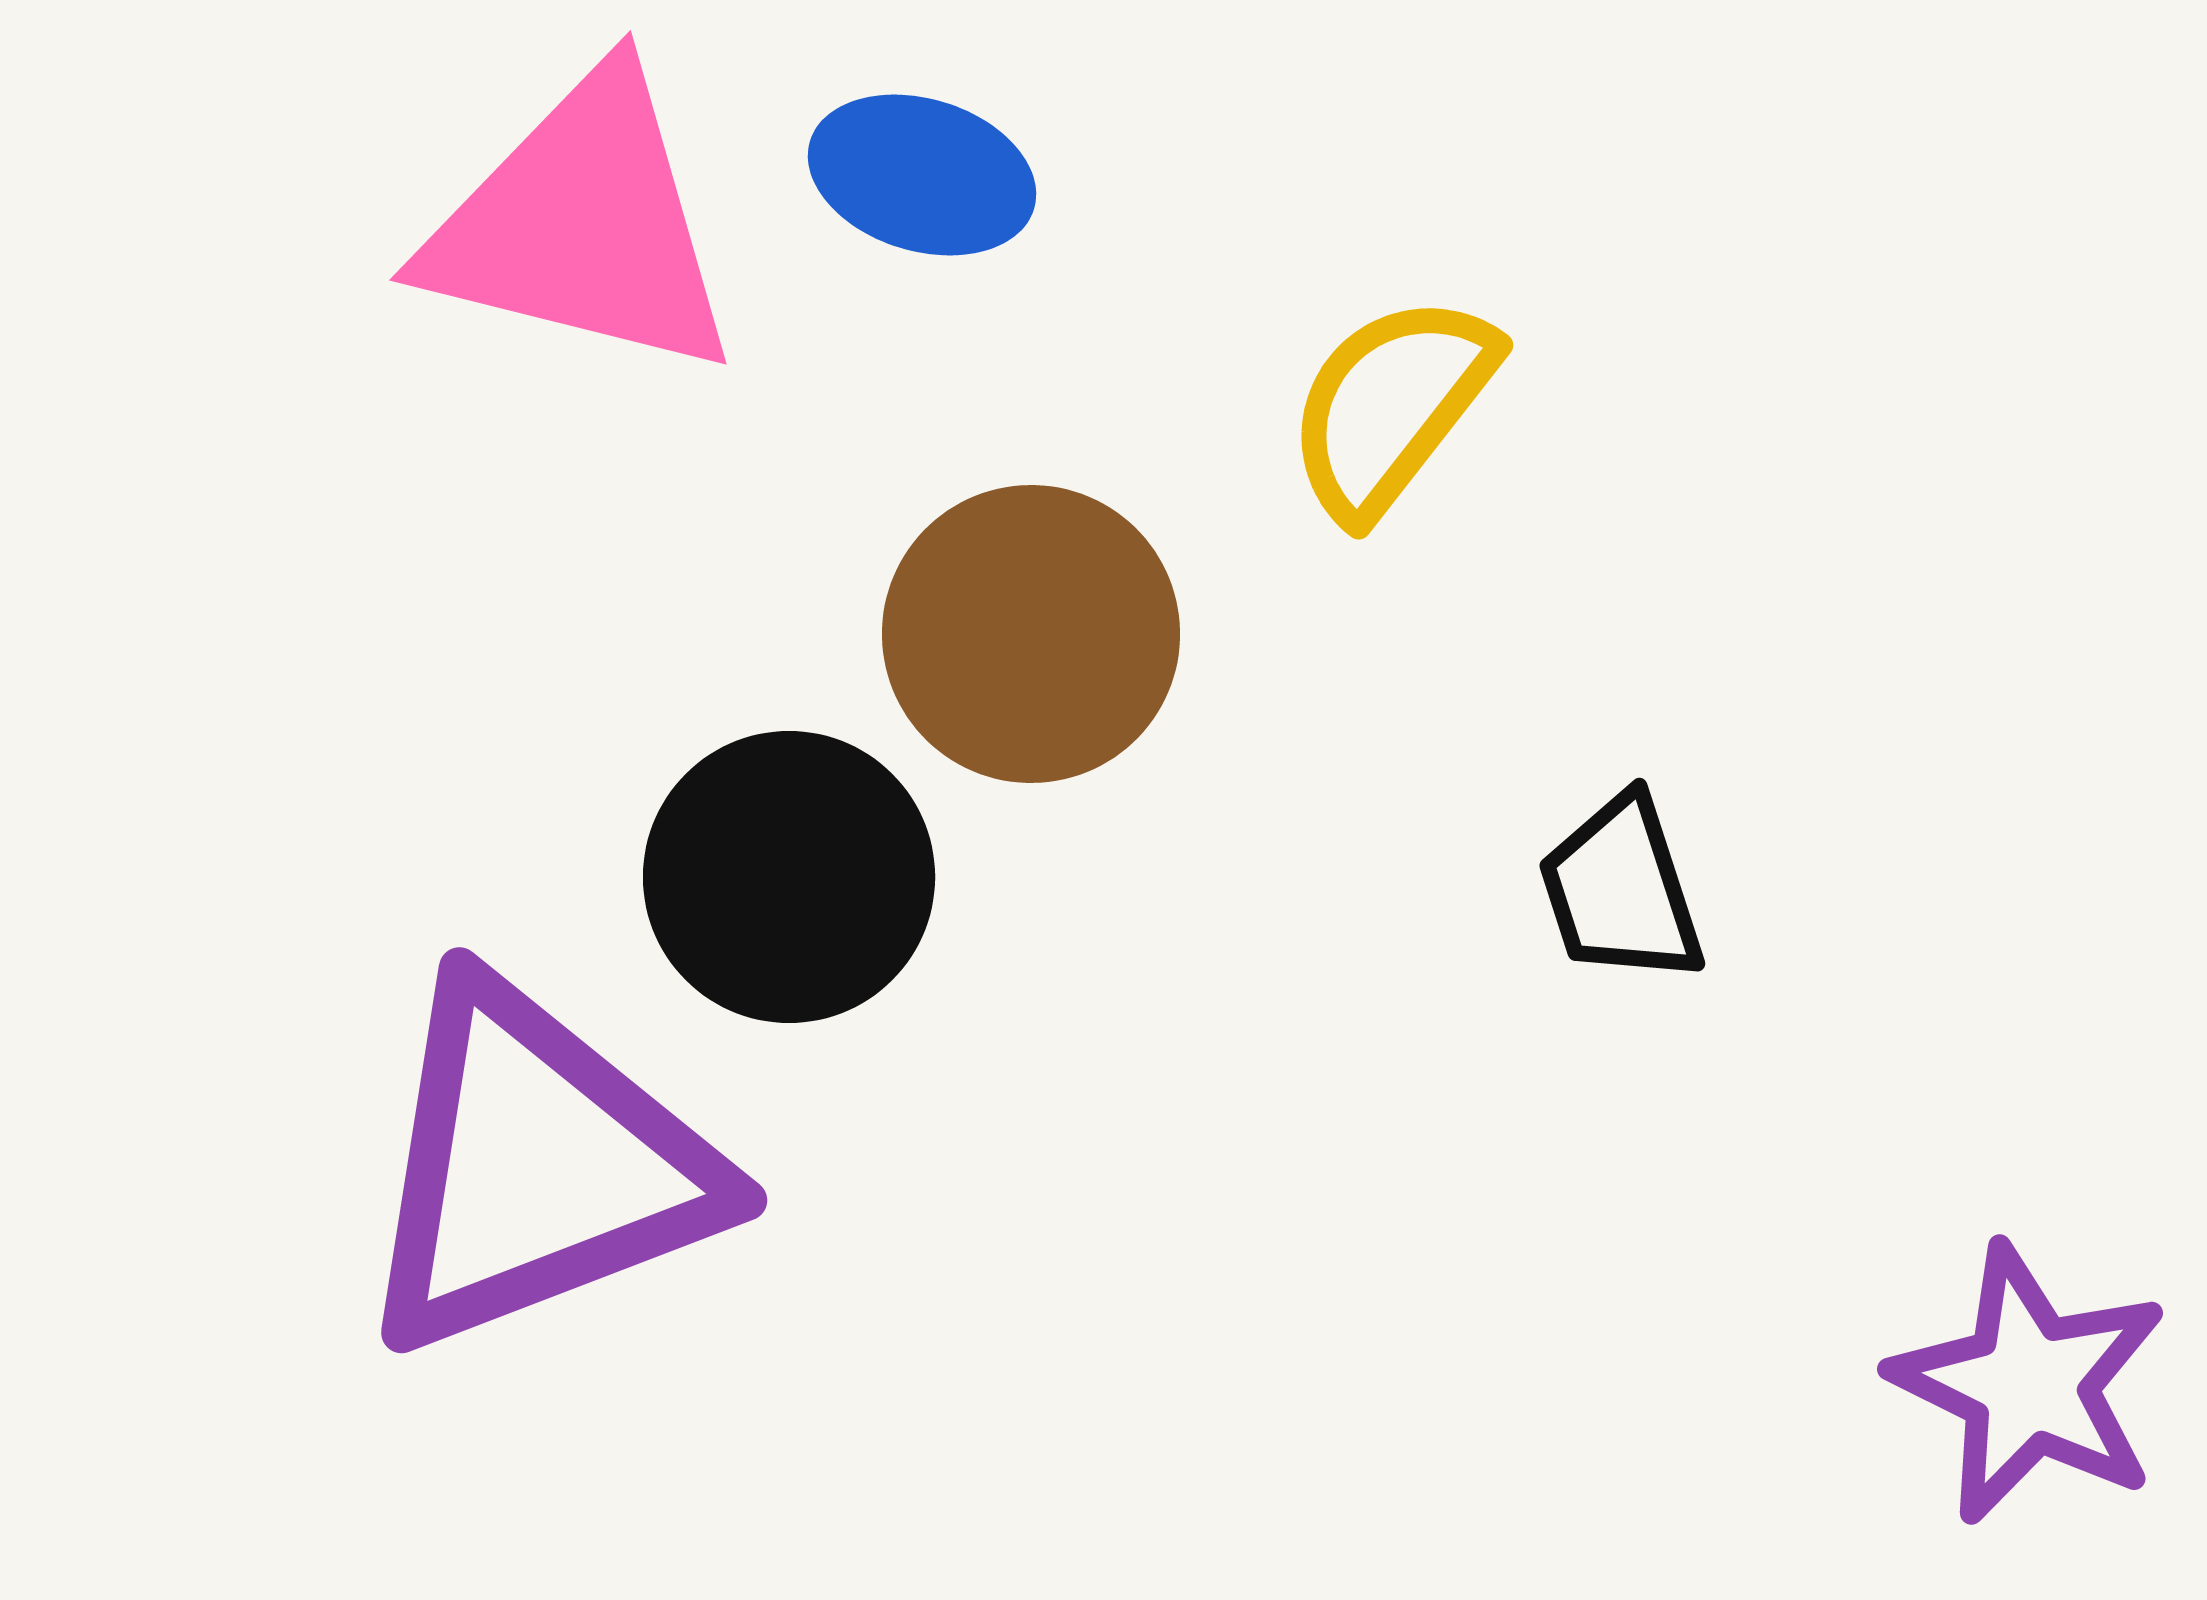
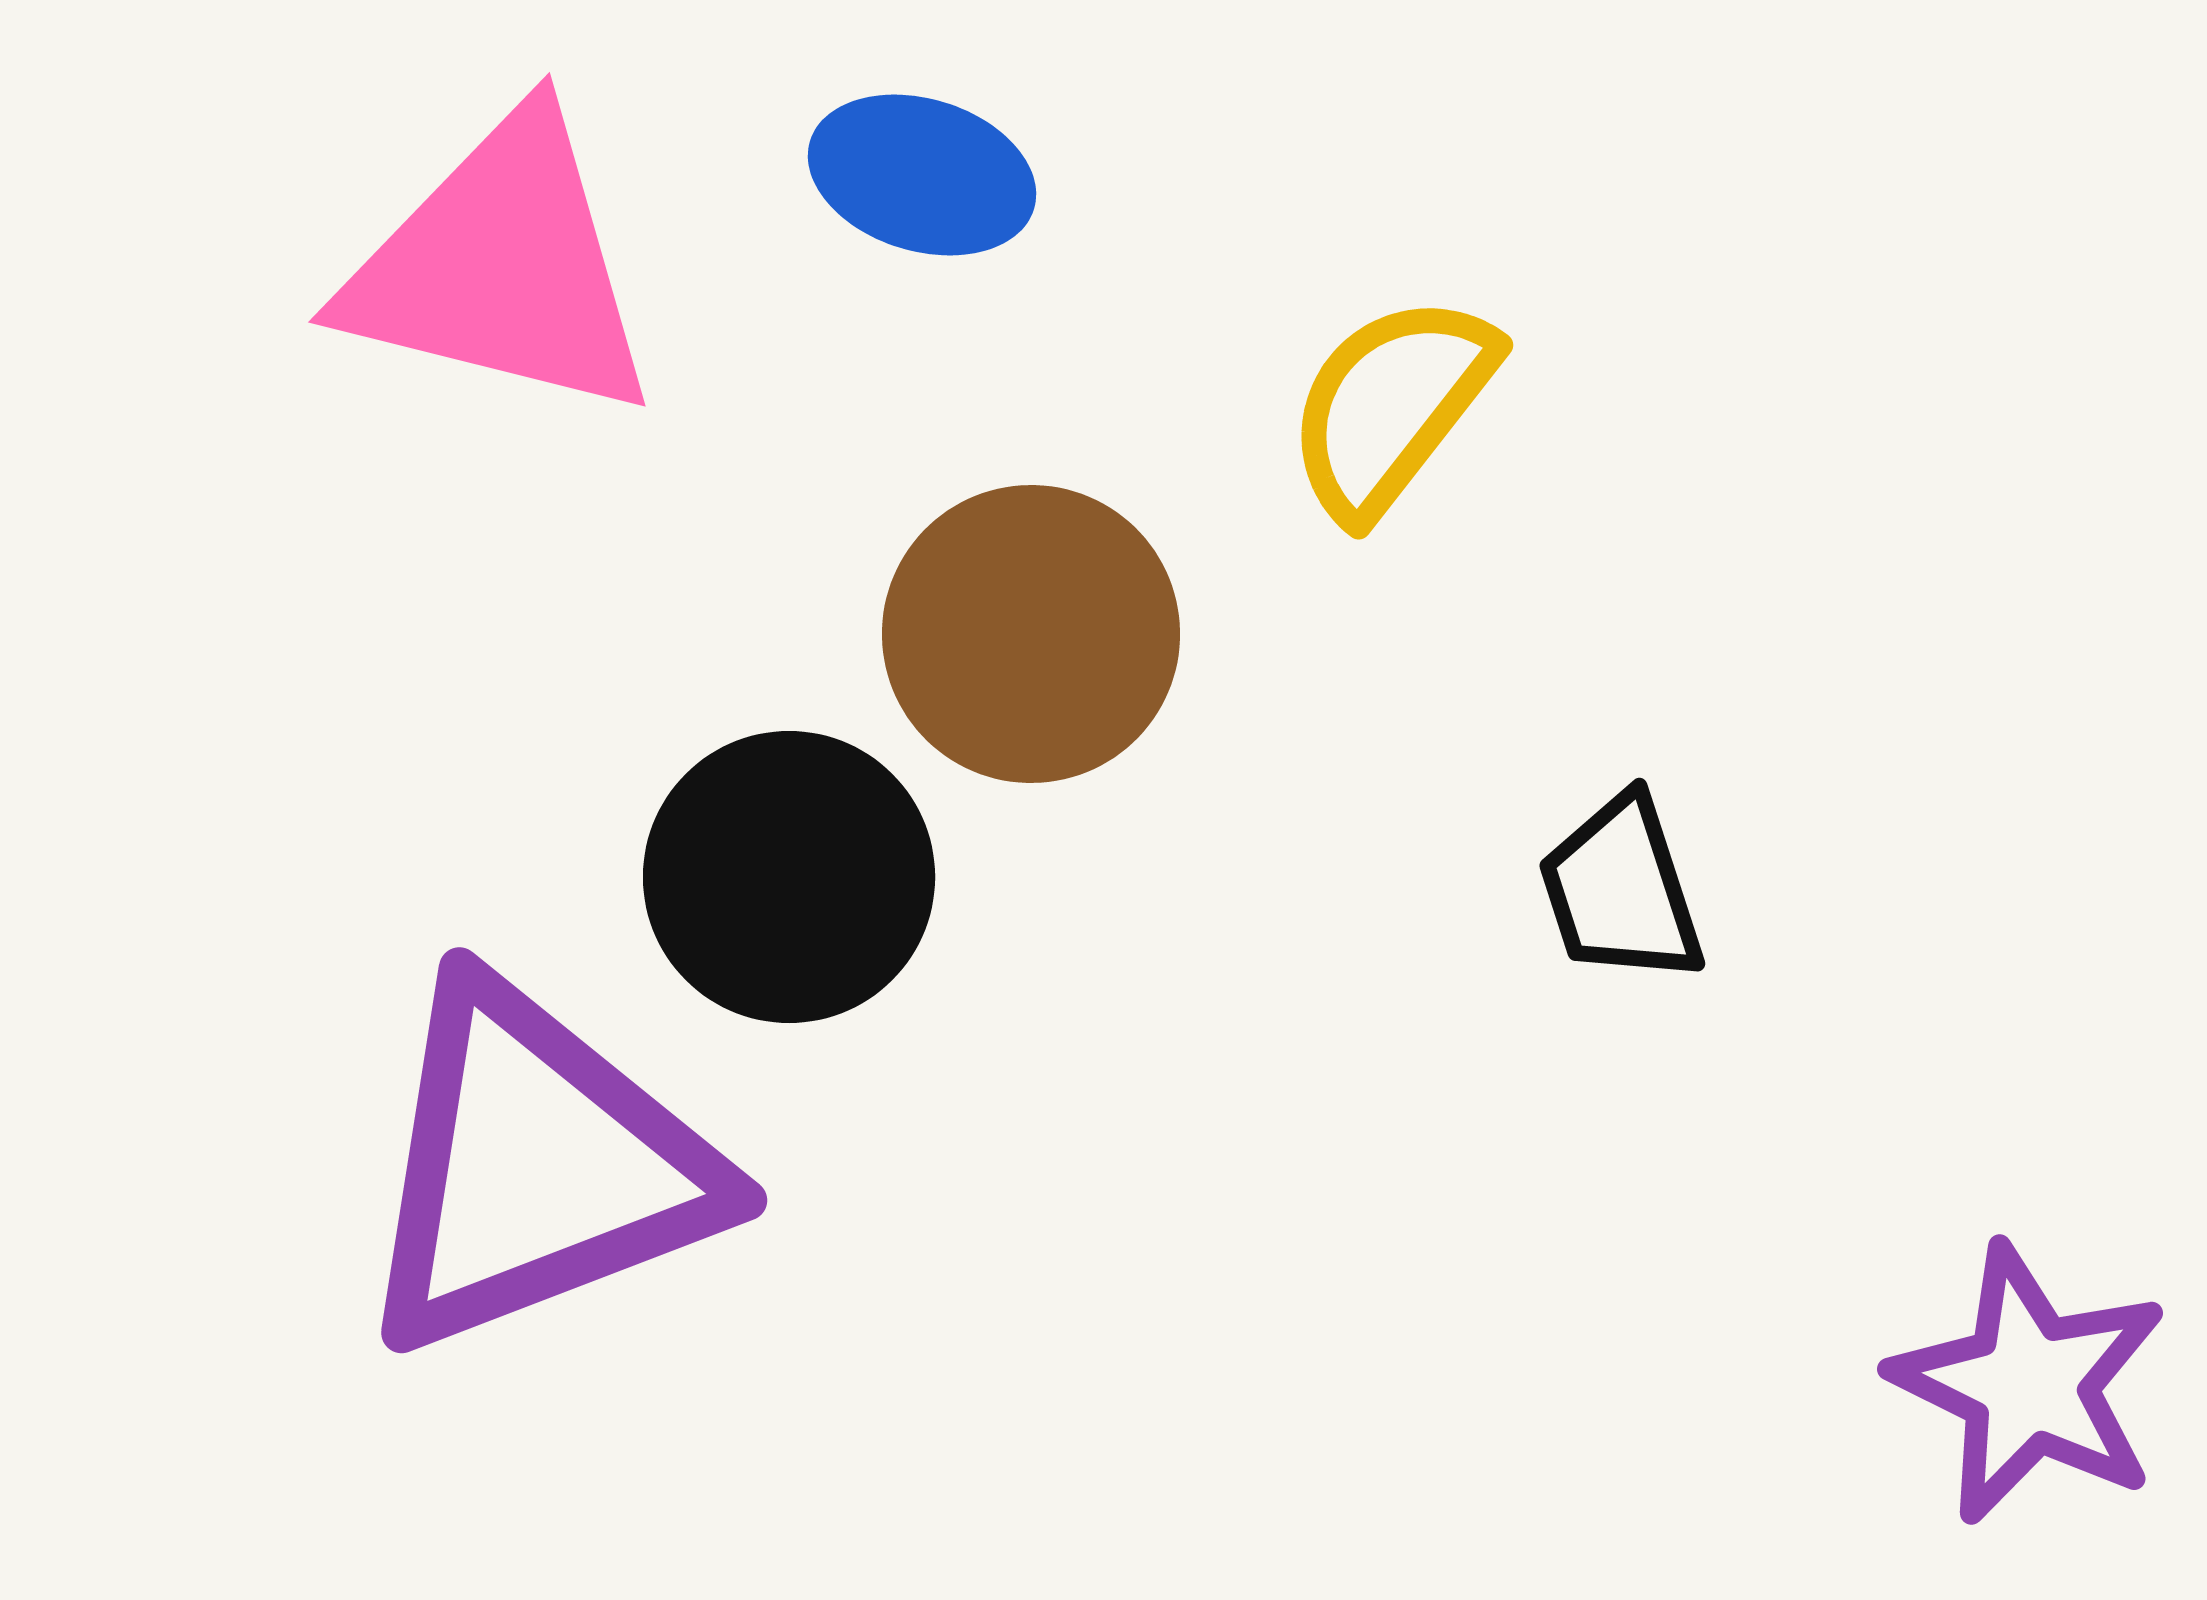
pink triangle: moved 81 px left, 42 px down
